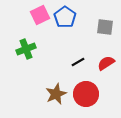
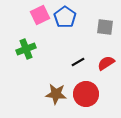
brown star: rotated 30 degrees clockwise
